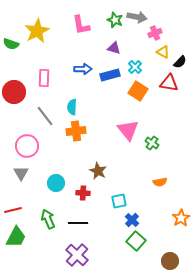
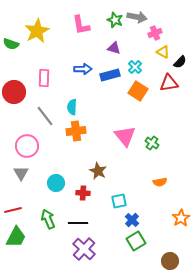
red triangle: rotated 18 degrees counterclockwise
pink triangle: moved 3 px left, 6 px down
green square: rotated 18 degrees clockwise
purple cross: moved 7 px right, 6 px up
